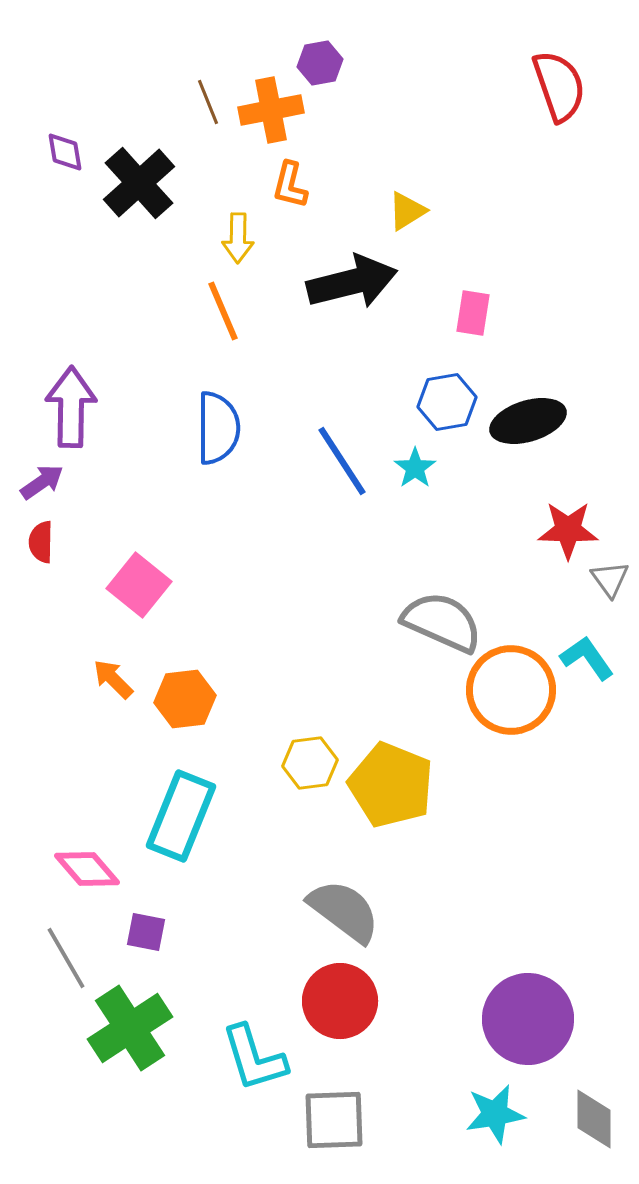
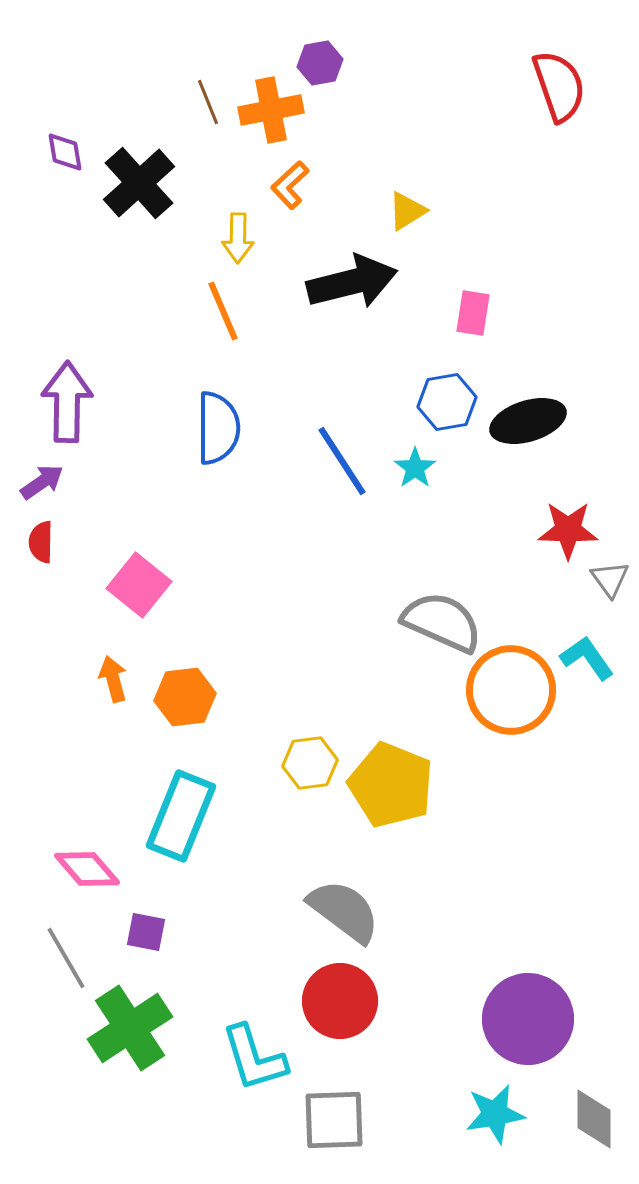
orange L-shape at (290, 185): rotated 33 degrees clockwise
purple arrow at (71, 407): moved 4 px left, 5 px up
orange arrow at (113, 679): rotated 30 degrees clockwise
orange hexagon at (185, 699): moved 2 px up
